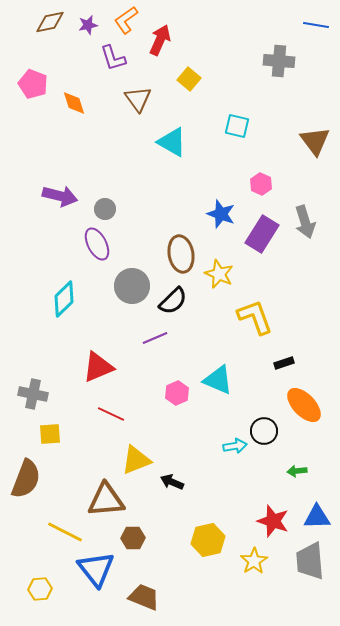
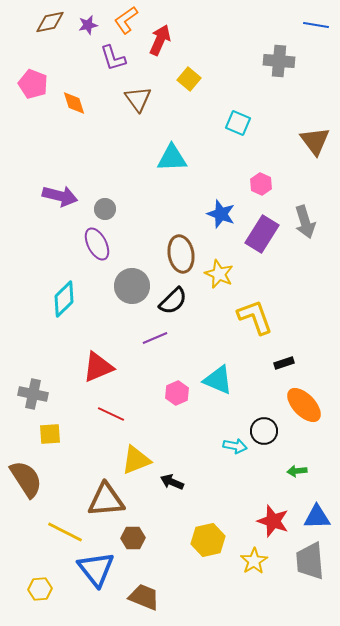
cyan square at (237, 126): moved 1 px right, 3 px up; rotated 10 degrees clockwise
cyan triangle at (172, 142): moved 16 px down; rotated 32 degrees counterclockwise
cyan arrow at (235, 446): rotated 20 degrees clockwise
brown semicircle at (26, 479): rotated 54 degrees counterclockwise
